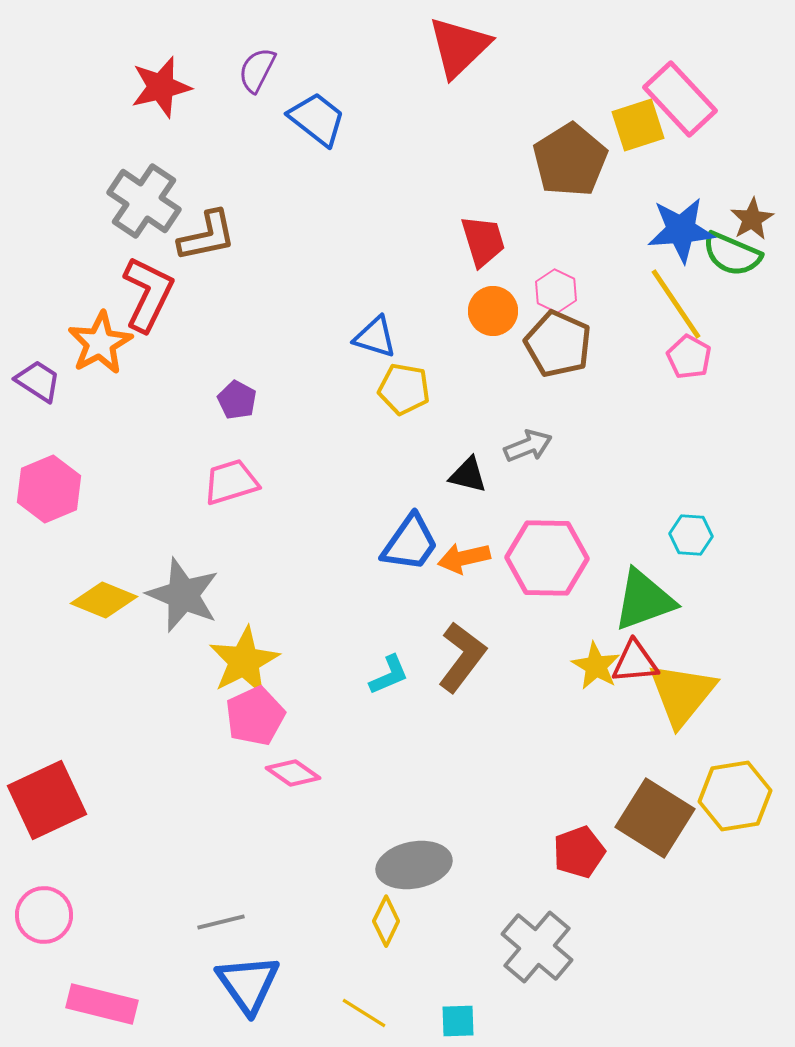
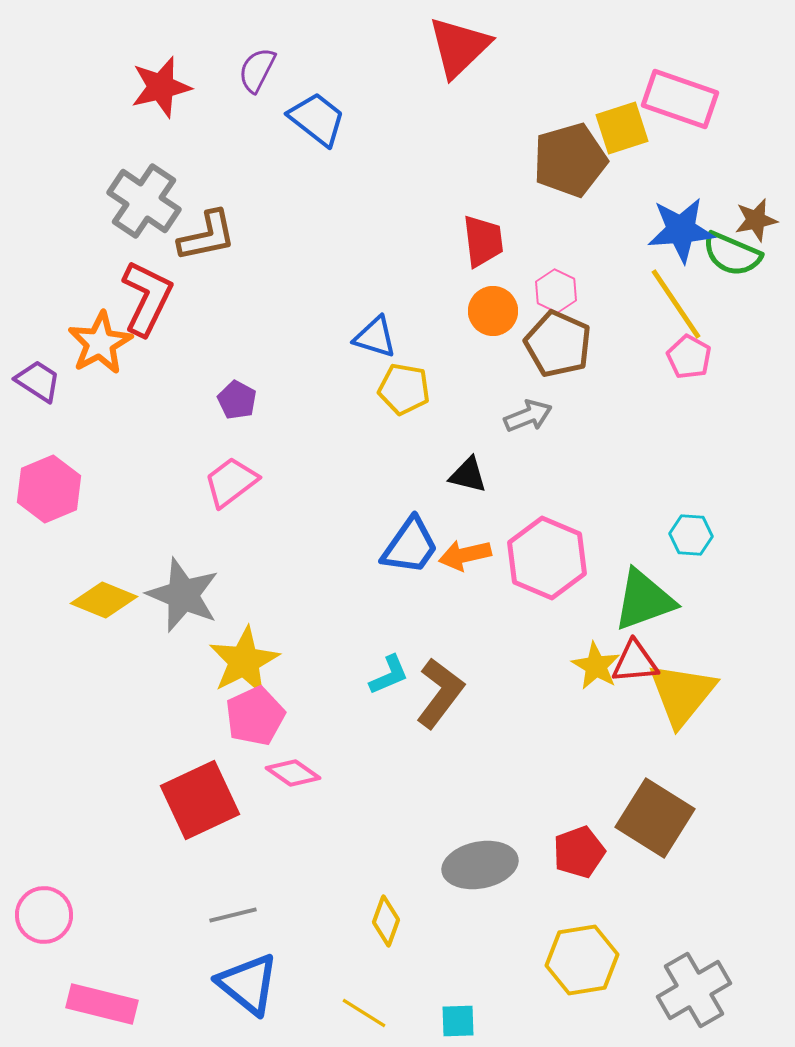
pink rectangle at (680, 99): rotated 28 degrees counterclockwise
yellow square at (638, 125): moved 16 px left, 3 px down
brown pentagon at (570, 160): rotated 16 degrees clockwise
brown star at (752, 219): moved 4 px right, 1 px down; rotated 18 degrees clockwise
red trapezoid at (483, 241): rotated 10 degrees clockwise
red L-shape at (148, 294): moved 1 px left, 4 px down
gray arrow at (528, 446): moved 30 px up
pink trapezoid at (231, 482): rotated 20 degrees counterclockwise
blue trapezoid at (410, 543): moved 3 px down
orange arrow at (464, 558): moved 1 px right, 3 px up
pink hexagon at (547, 558): rotated 22 degrees clockwise
brown L-shape at (462, 657): moved 22 px left, 36 px down
yellow hexagon at (735, 796): moved 153 px left, 164 px down
red square at (47, 800): moved 153 px right
gray ellipse at (414, 865): moved 66 px right
yellow diamond at (386, 921): rotated 6 degrees counterclockwise
gray line at (221, 922): moved 12 px right, 7 px up
gray cross at (537, 947): moved 157 px right, 43 px down; rotated 20 degrees clockwise
blue triangle at (248, 984): rotated 16 degrees counterclockwise
